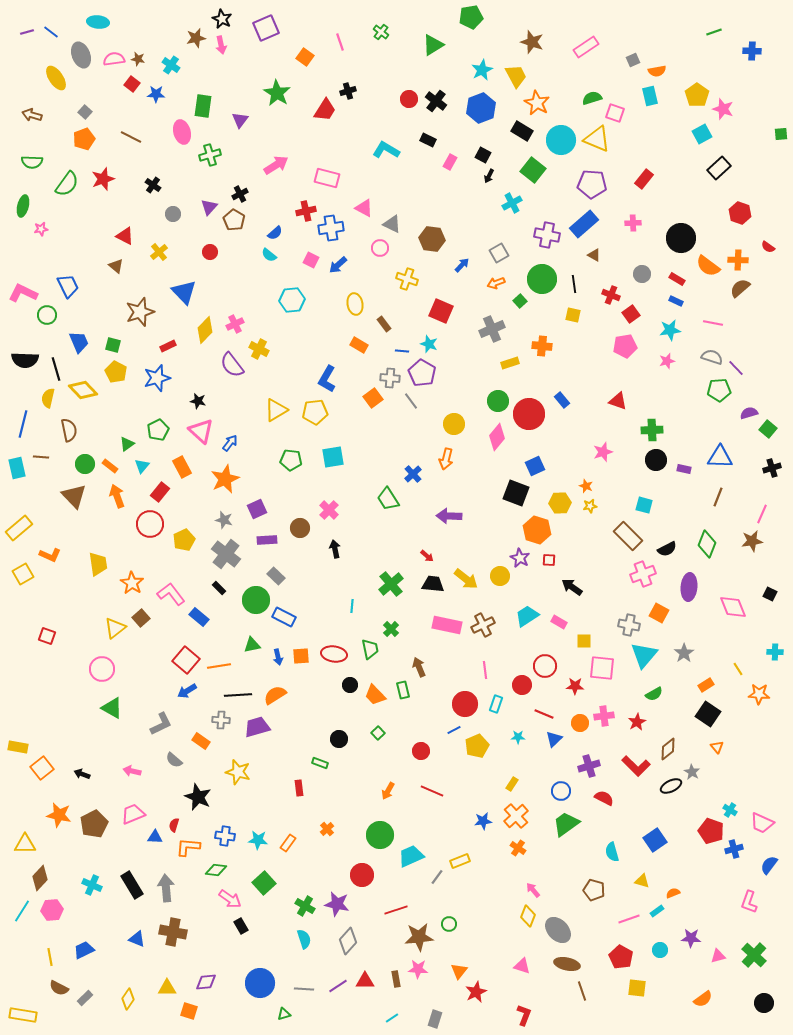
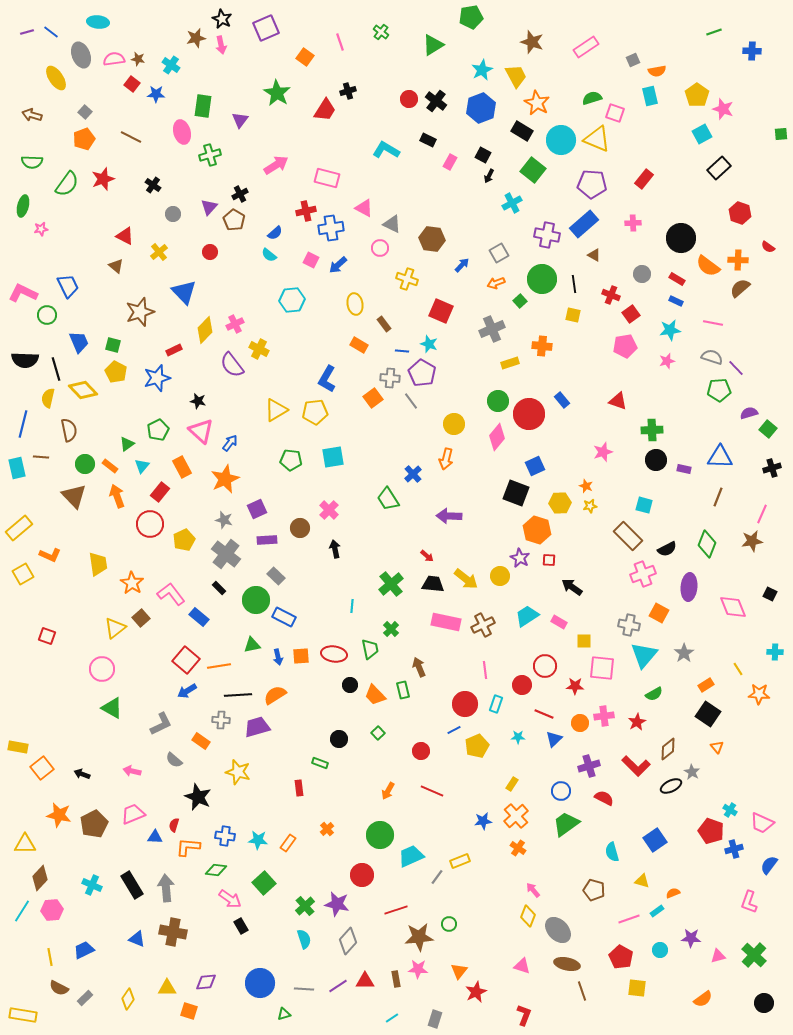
red rectangle at (168, 346): moved 6 px right, 4 px down
pink rectangle at (447, 625): moved 1 px left, 3 px up
green cross at (305, 906): rotated 18 degrees clockwise
